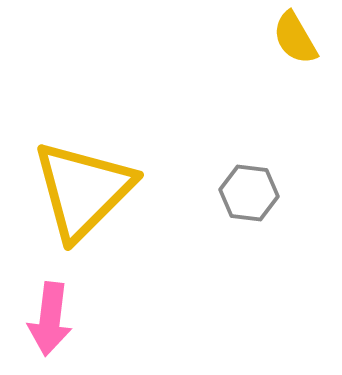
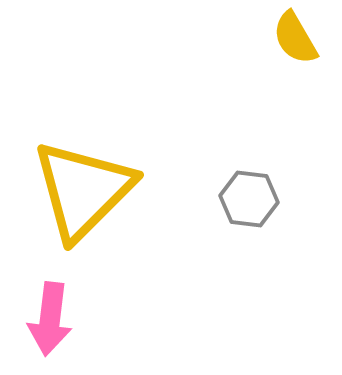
gray hexagon: moved 6 px down
